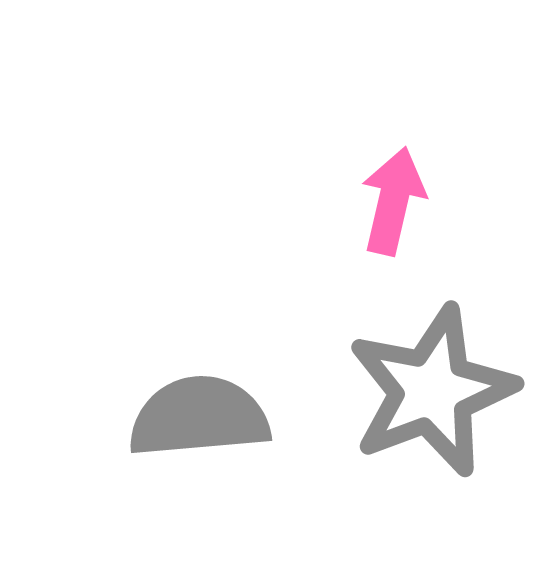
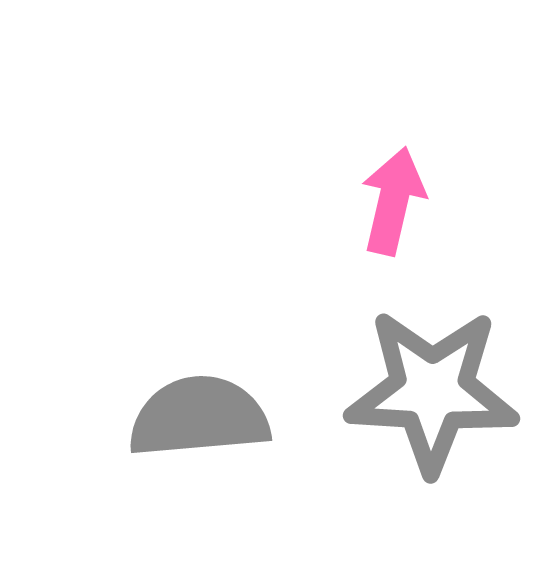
gray star: rotated 24 degrees clockwise
